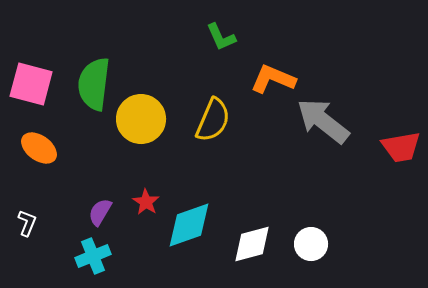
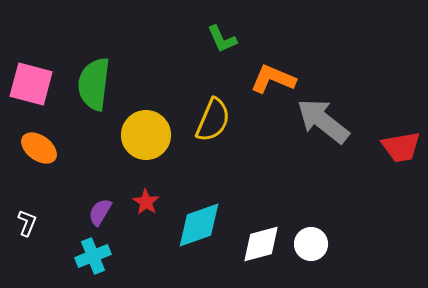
green L-shape: moved 1 px right, 2 px down
yellow circle: moved 5 px right, 16 px down
cyan diamond: moved 10 px right
white diamond: moved 9 px right
